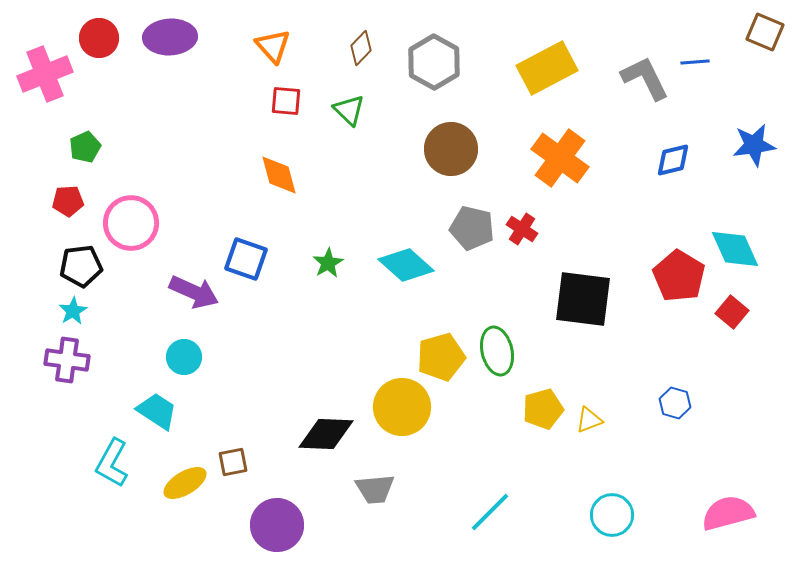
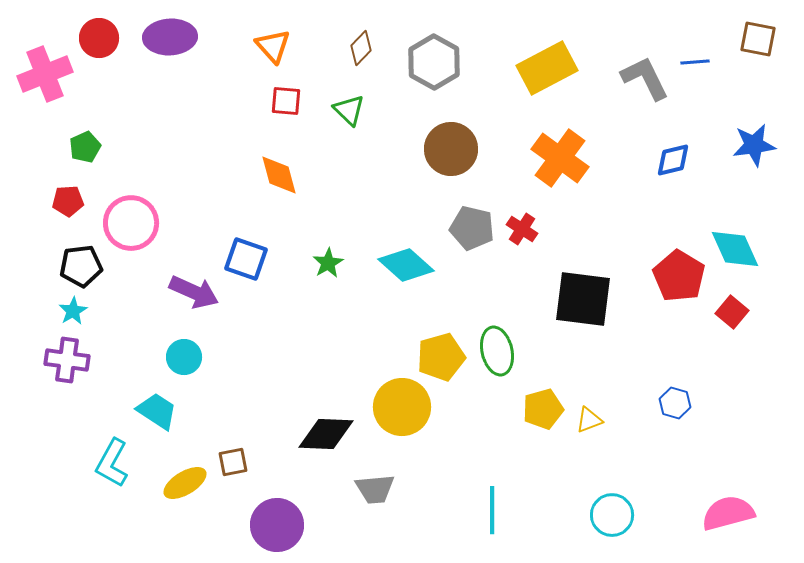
brown square at (765, 32): moved 7 px left, 7 px down; rotated 12 degrees counterclockwise
cyan line at (490, 512): moved 2 px right, 2 px up; rotated 45 degrees counterclockwise
